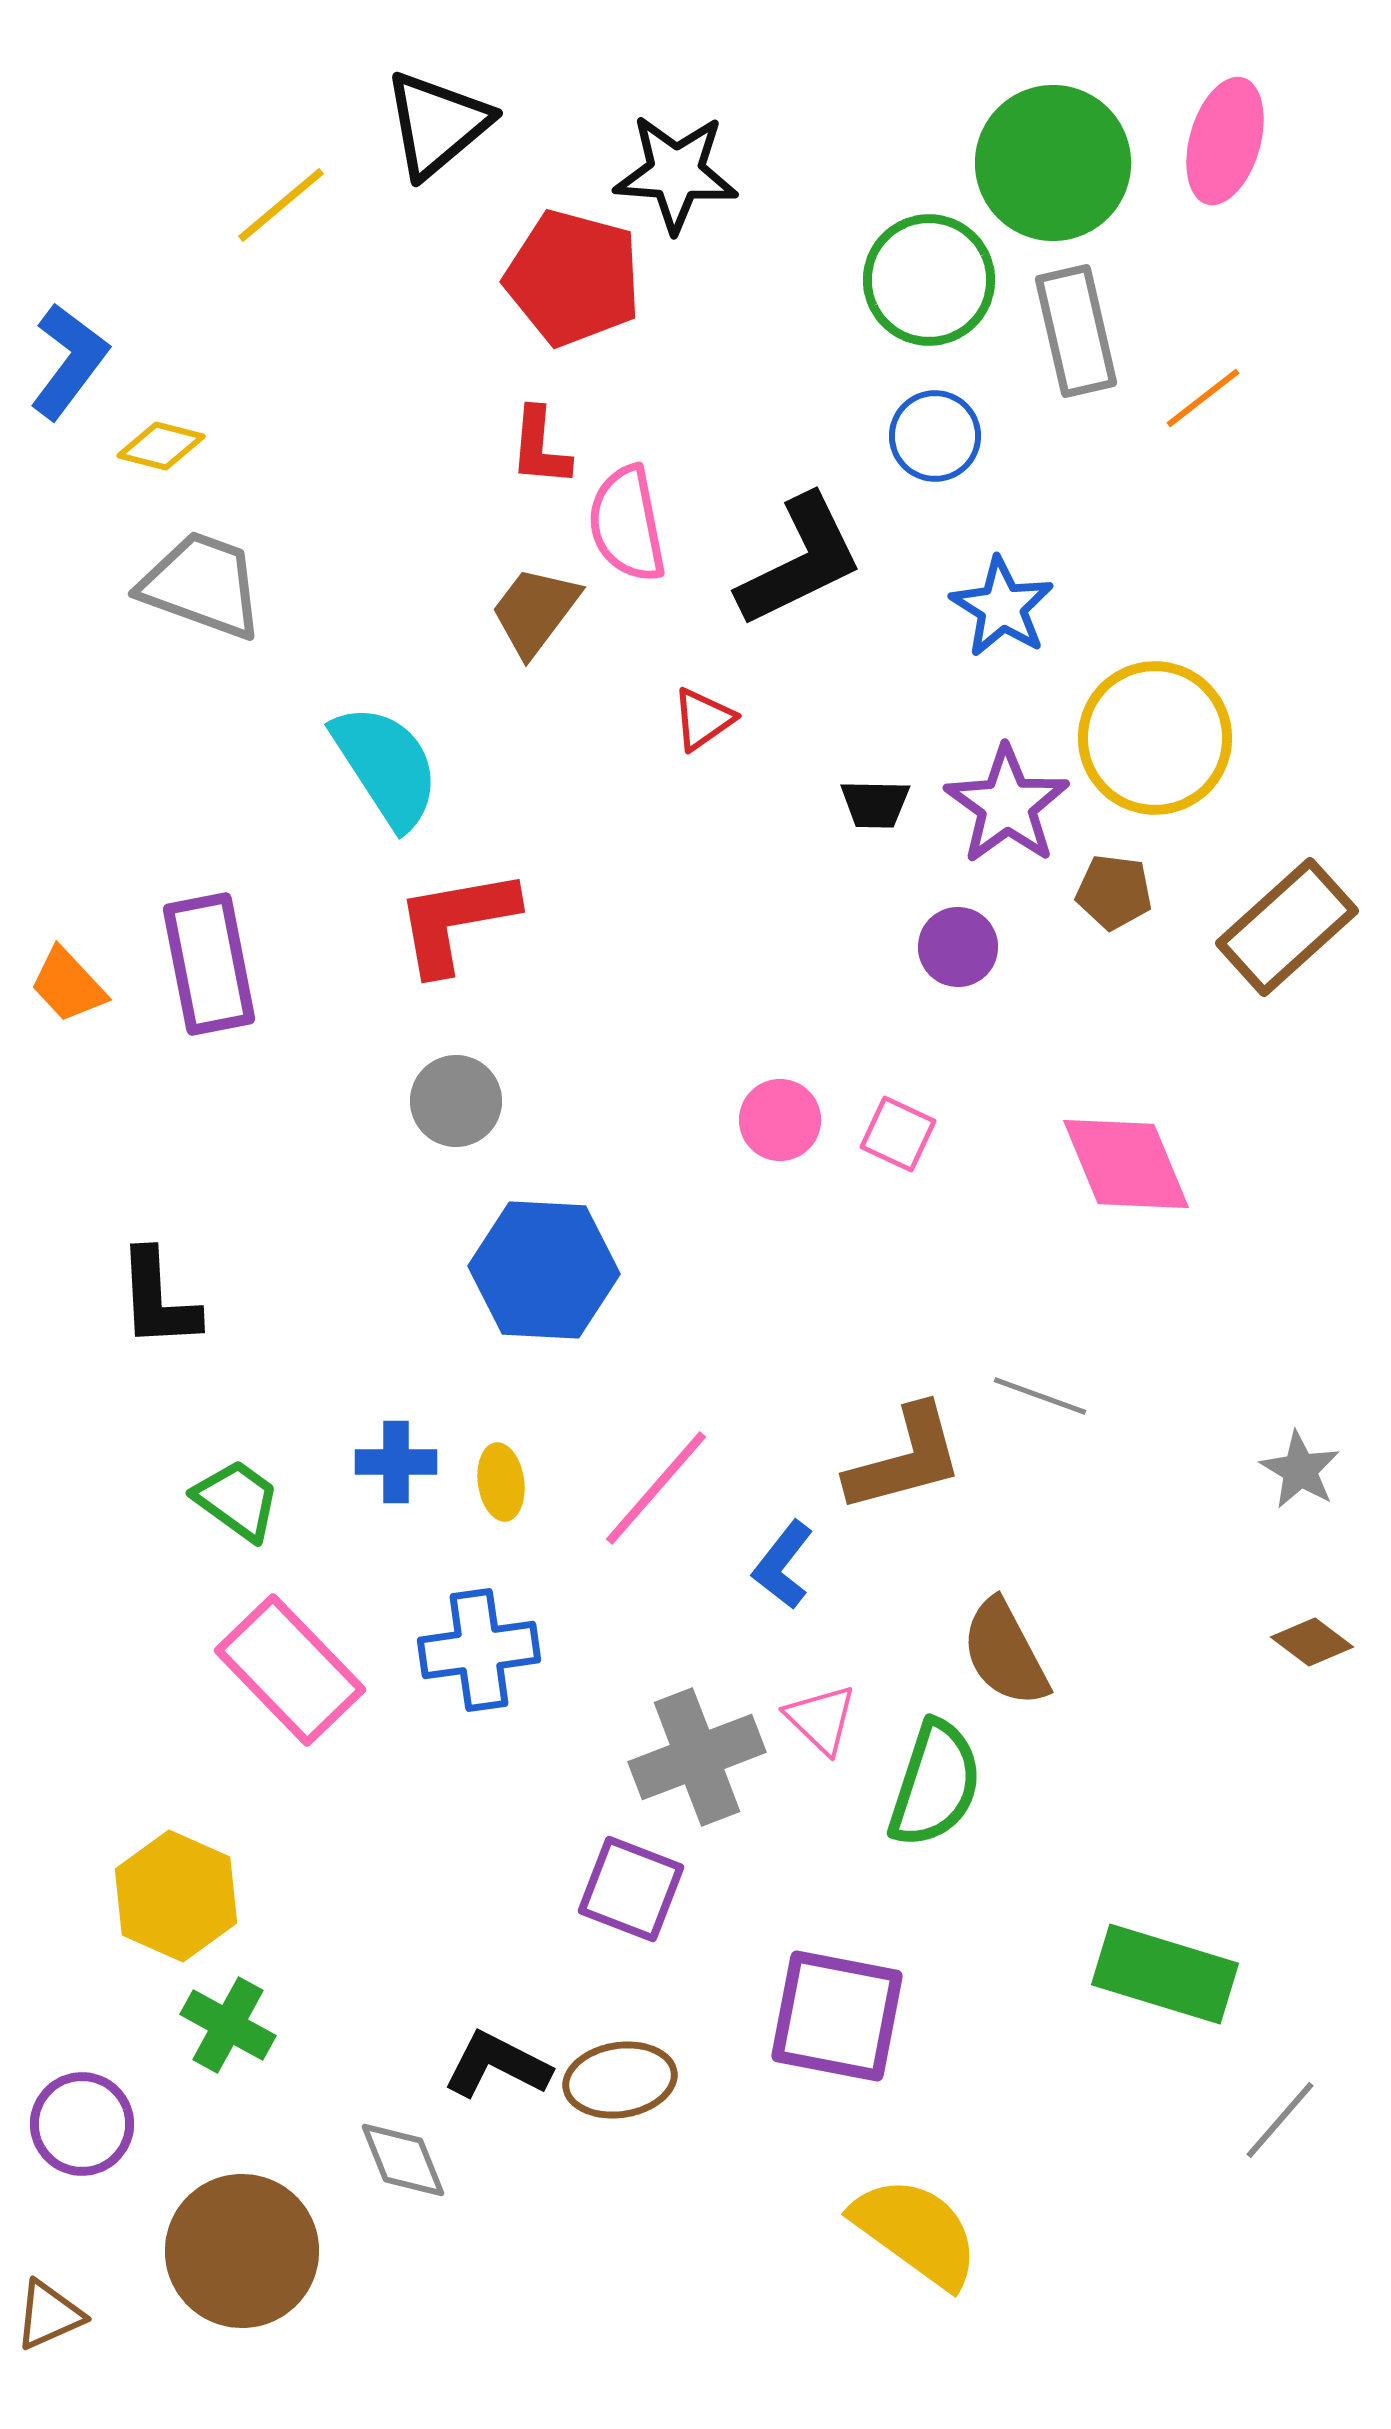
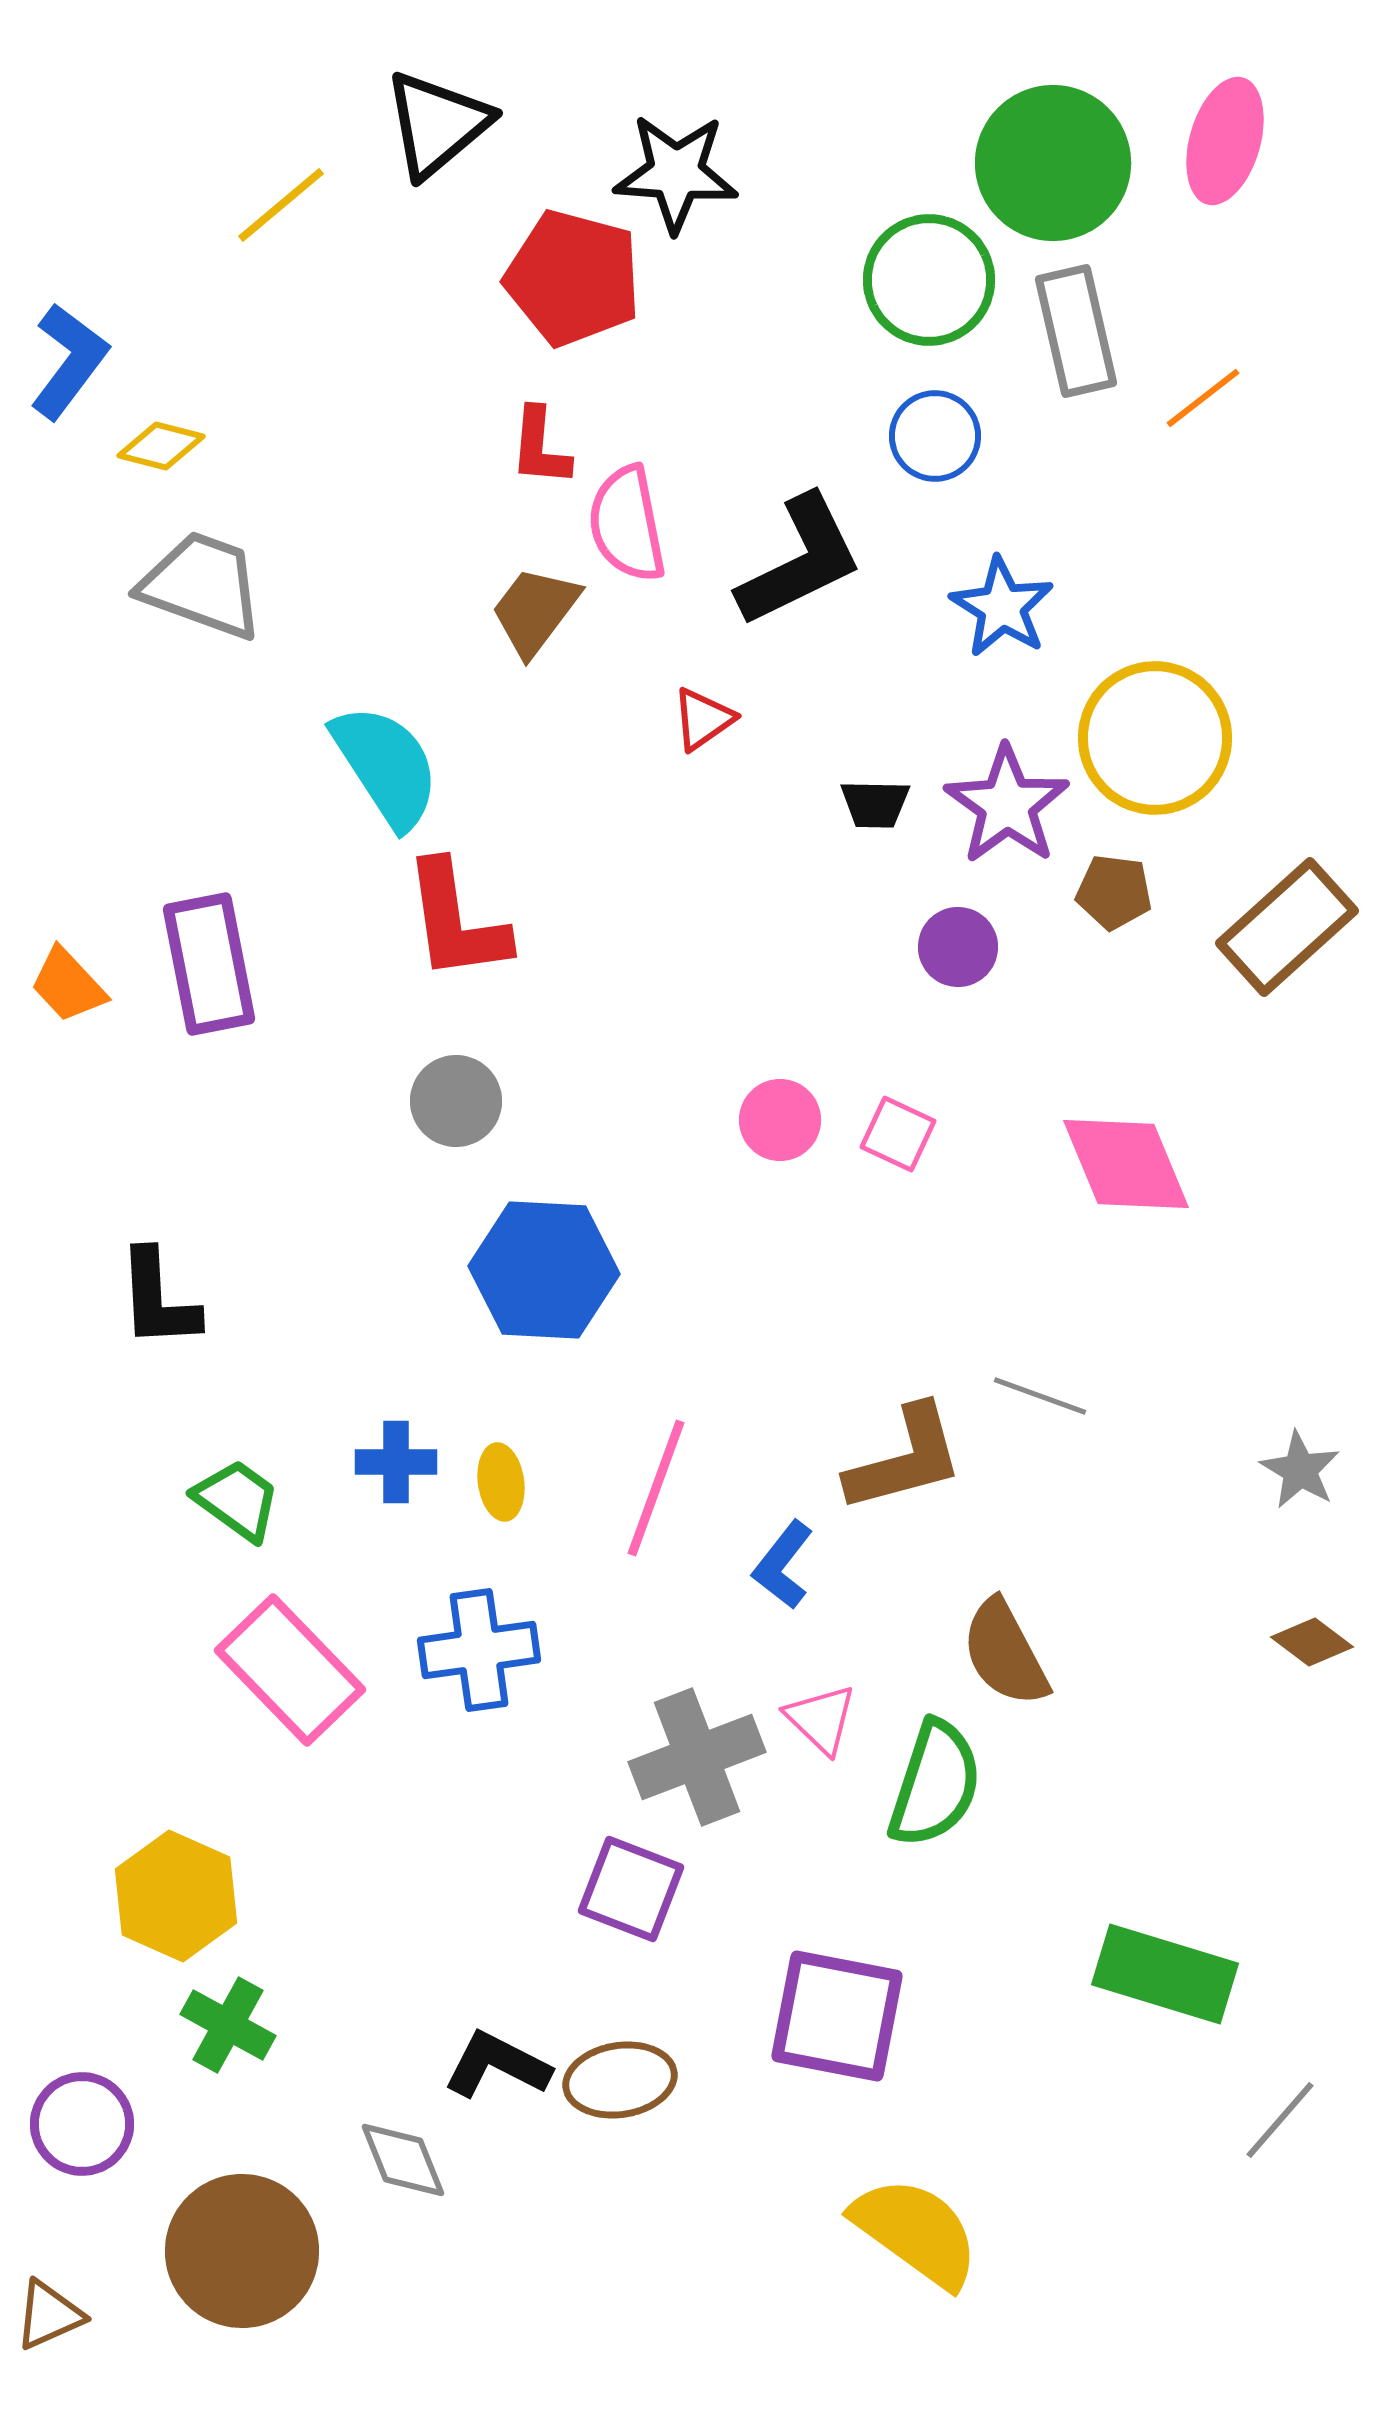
red L-shape at (456, 921): rotated 88 degrees counterclockwise
pink line at (656, 1488): rotated 21 degrees counterclockwise
